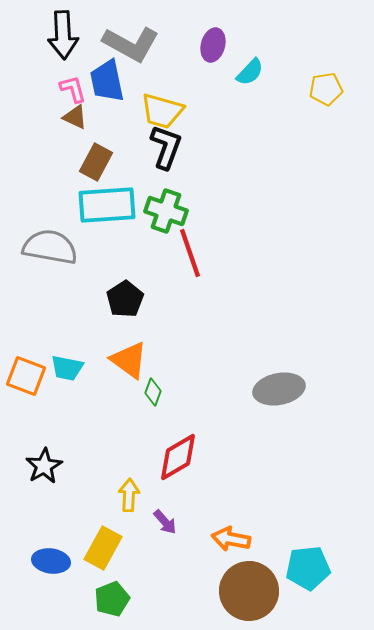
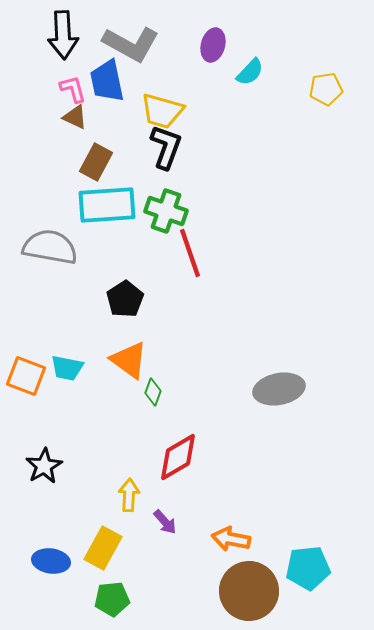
green pentagon: rotated 16 degrees clockwise
